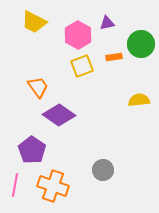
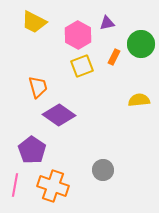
orange rectangle: rotated 56 degrees counterclockwise
orange trapezoid: rotated 20 degrees clockwise
